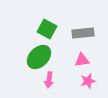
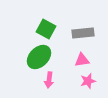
green square: moved 1 px left
